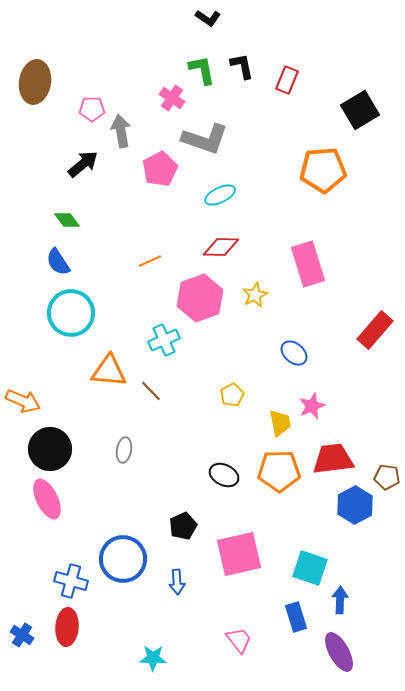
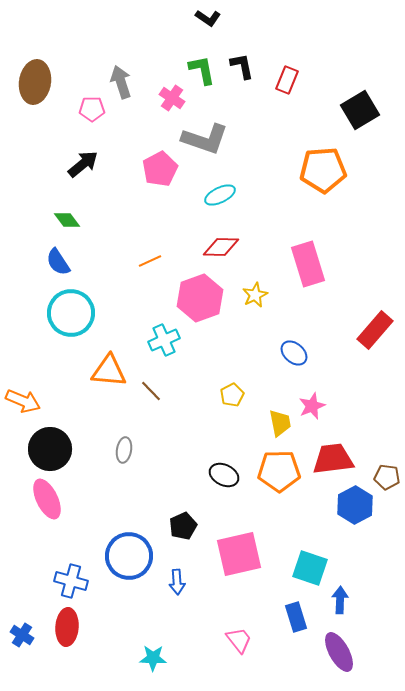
gray arrow at (121, 131): moved 49 px up; rotated 8 degrees counterclockwise
blue circle at (123, 559): moved 6 px right, 3 px up
